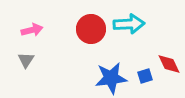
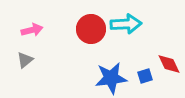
cyan arrow: moved 3 px left
gray triangle: moved 1 px left; rotated 18 degrees clockwise
